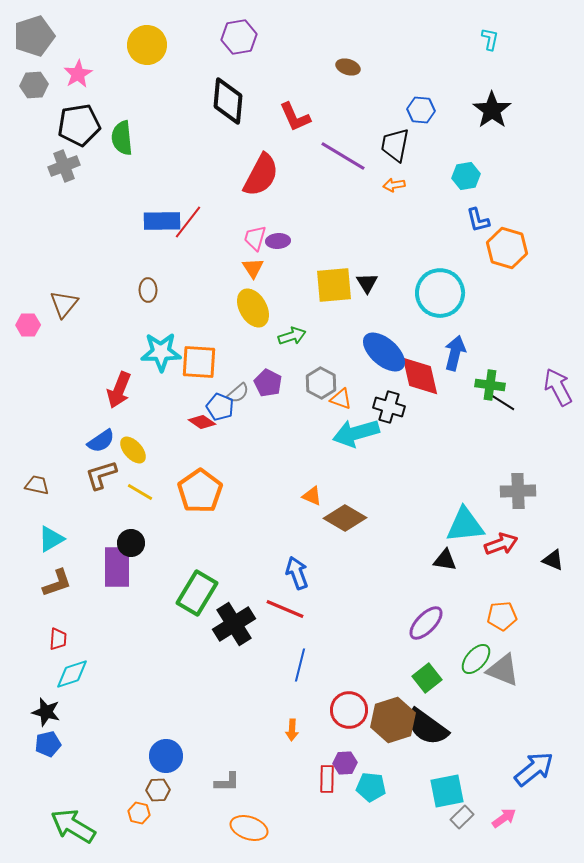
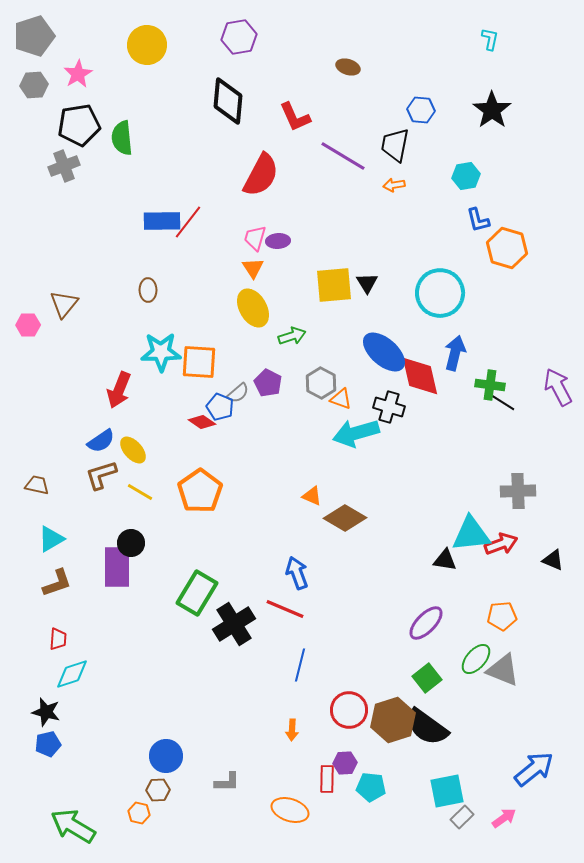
cyan triangle at (465, 525): moved 6 px right, 9 px down
orange ellipse at (249, 828): moved 41 px right, 18 px up
